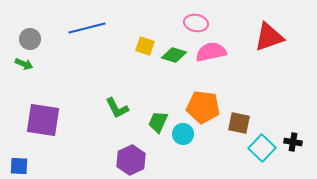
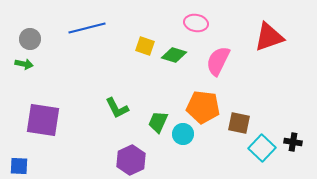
pink semicircle: moved 7 px right, 9 px down; rotated 52 degrees counterclockwise
green arrow: rotated 12 degrees counterclockwise
